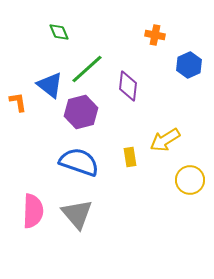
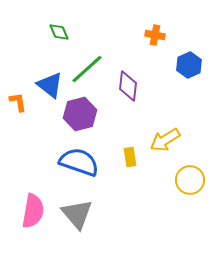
purple hexagon: moved 1 px left, 2 px down
pink semicircle: rotated 8 degrees clockwise
